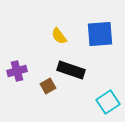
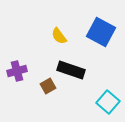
blue square: moved 1 px right, 2 px up; rotated 32 degrees clockwise
cyan square: rotated 15 degrees counterclockwise
